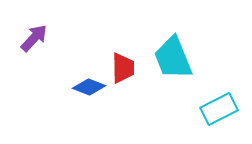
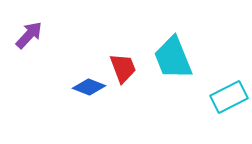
purple arrow: moved 5 px left, 3 px up
red trapezoid: rotated 20 degrees counterclockwise
cyan rectangle: moved 10 px right, 12 px up
